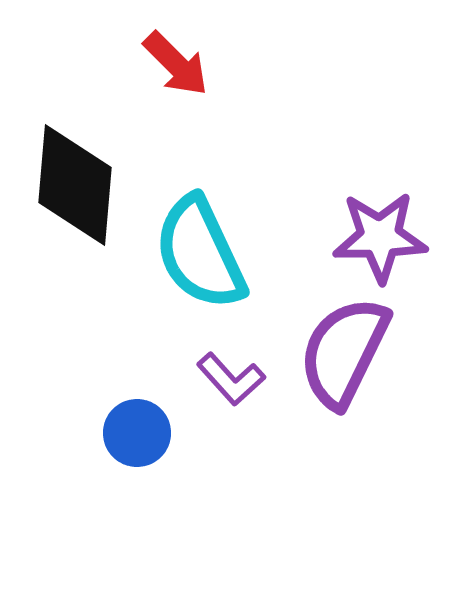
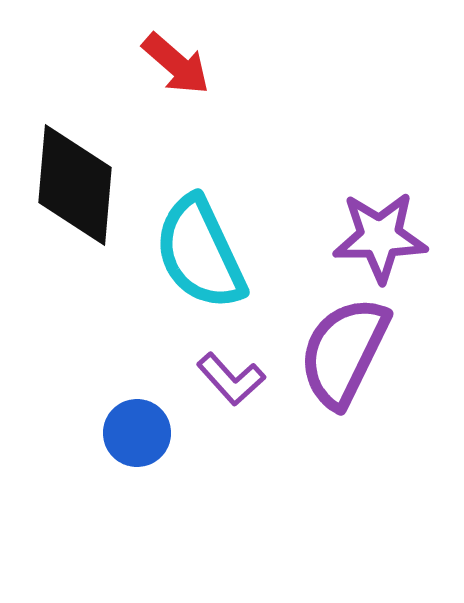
red arrow: rotated 4 degrees counterclockwise
